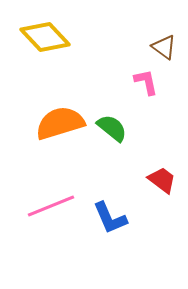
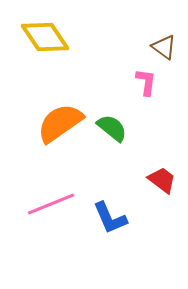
yellow diamond: rotated 9 degrees clockwise
pink L-shape: rotated 20 degrees clockwise
orange semicircle: rotated 18 degrees counterclockwise
pink line: moved 2 px up
